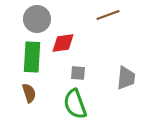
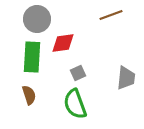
brown line: moved 3 px right
gray square: rotated 28 degrees counterclockwise
brown semicircle: moved 2 px down
